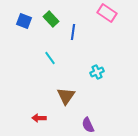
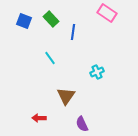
purple semicircle: moved 6 px left, 1 px up
